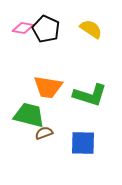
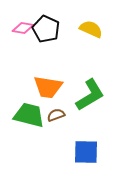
yellow semicircle: rotated 10 degrees counterclockwise
green L-shape: rotated 48 degrees counterclockwise
brown semicircle: moved 12 px right, 18 px up
blue square: moved 3 px right, 9 px down
